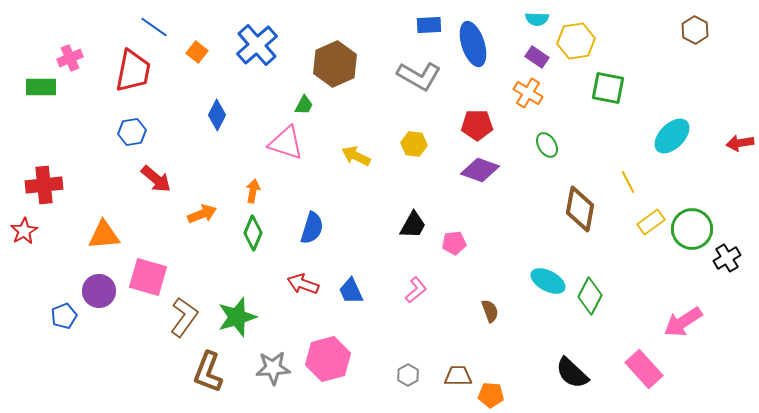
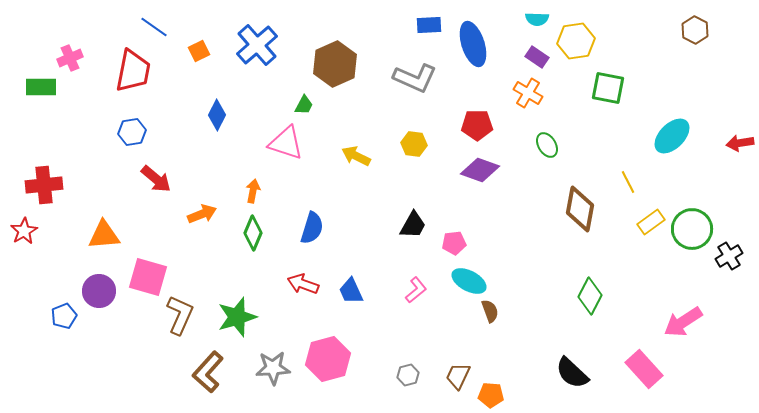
orange square at (197, 52): moved 2 px right, 1 px up; rotated 25 degrees clockwise
gray L-shape at (419, 76): moved 4 px left, 2 px down; rotated 6 degrees counterclockwise
black cross at (727, 258): moved 2 px right, 2 px up
cyan ellipse at (548, 281): moved 79 px left
brown L-shape at (184, 317): moved 4 px left, 2 px up; rotated 12 degrees counterclockwise
brown L-shape at (208, 372): rotated 21 degrees clockwise
gray hexagon at (408, 375): rotated 15 degrees clockwise
brown trapezoid at (458, 376): rotated 64 degrees counterclockwise
